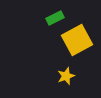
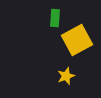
green rectangle: rotated 60 degrees counterclockwise
